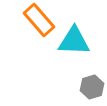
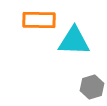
orange rectangle: rotated 48 degrees counterclockwise
